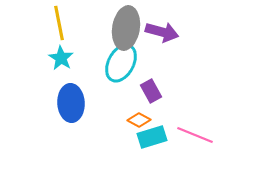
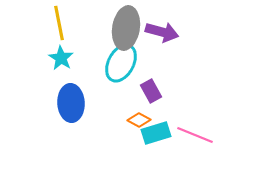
cyan rectangle: moved 4 px right, 4 px up
